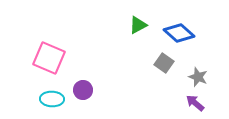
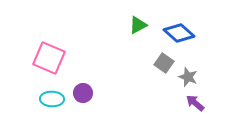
gray star: moved 10 px left
purple circle: moved 3 px down
